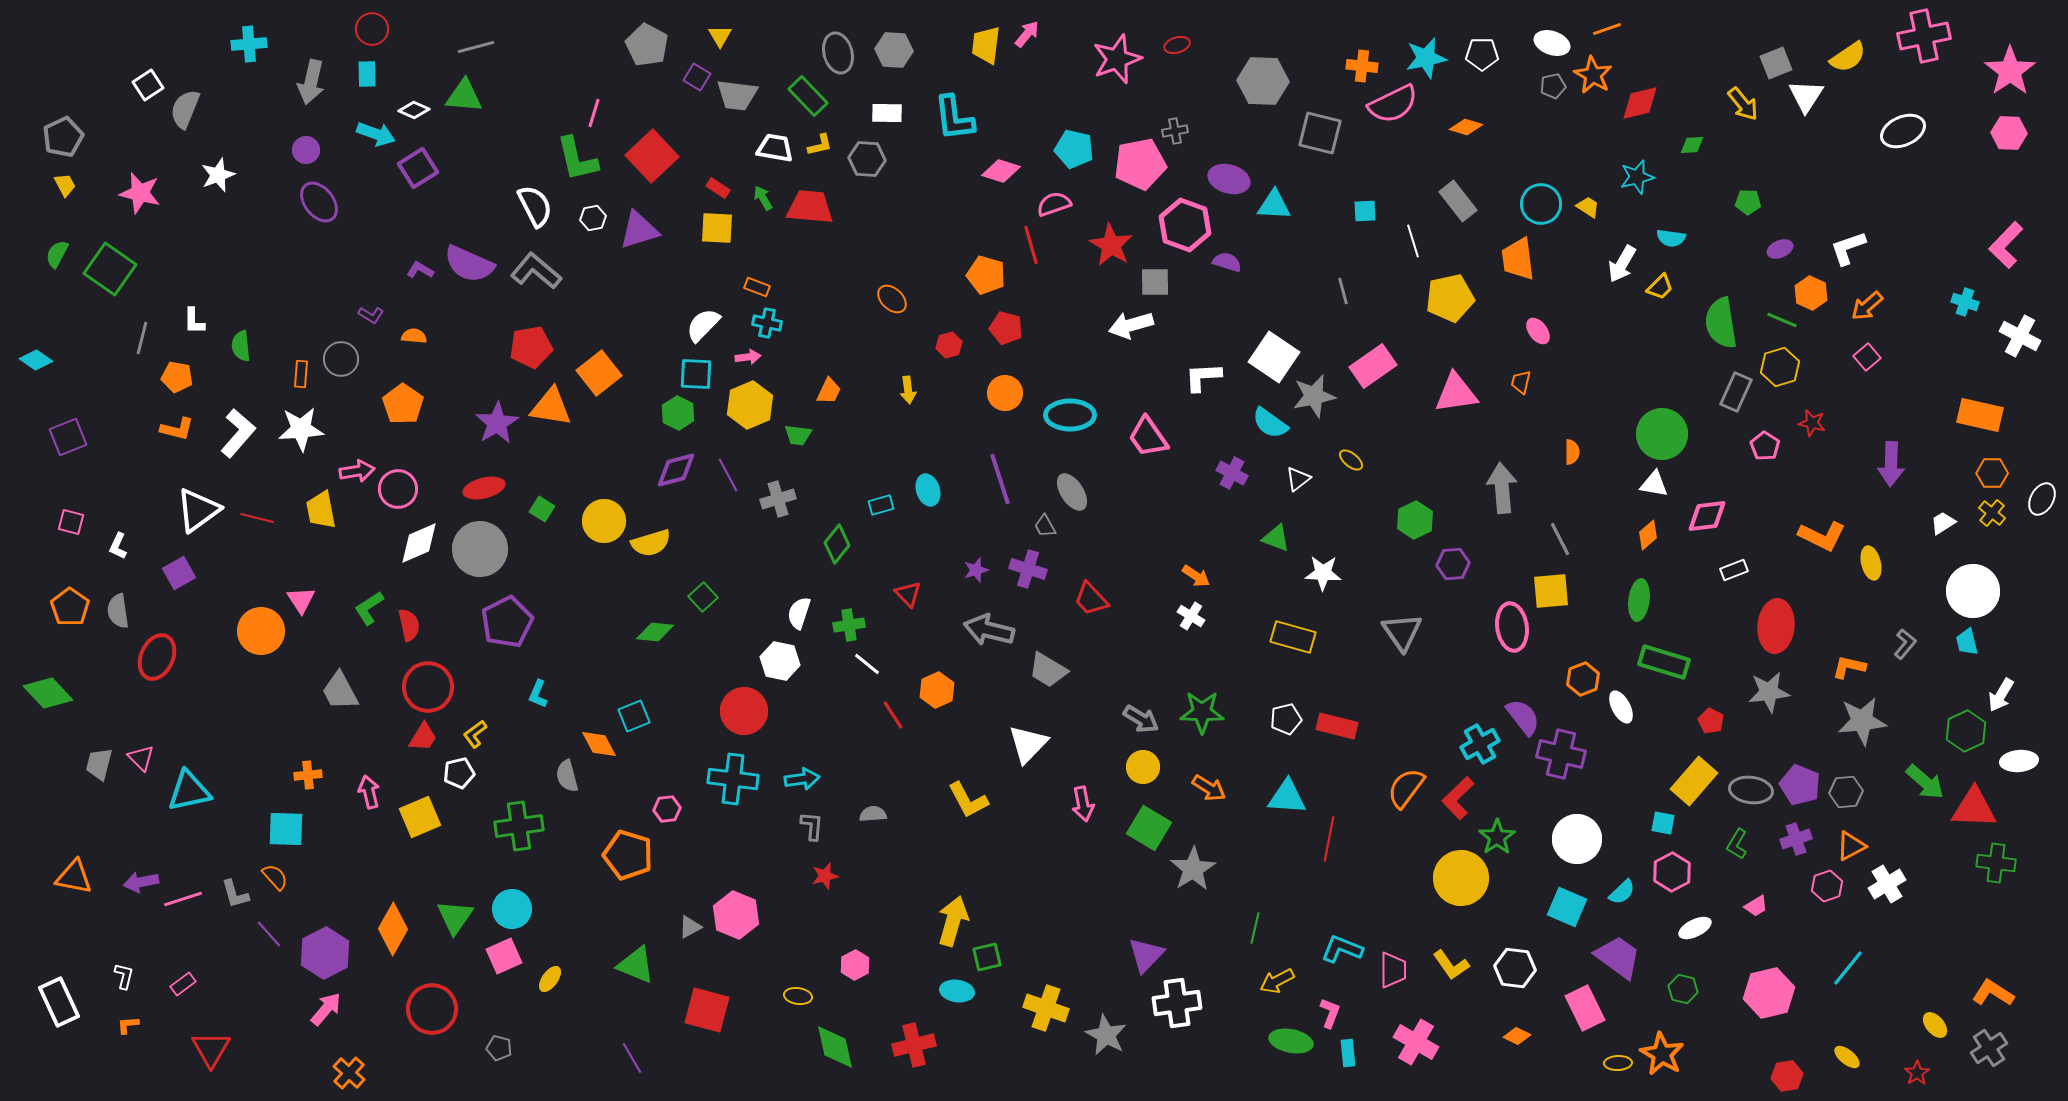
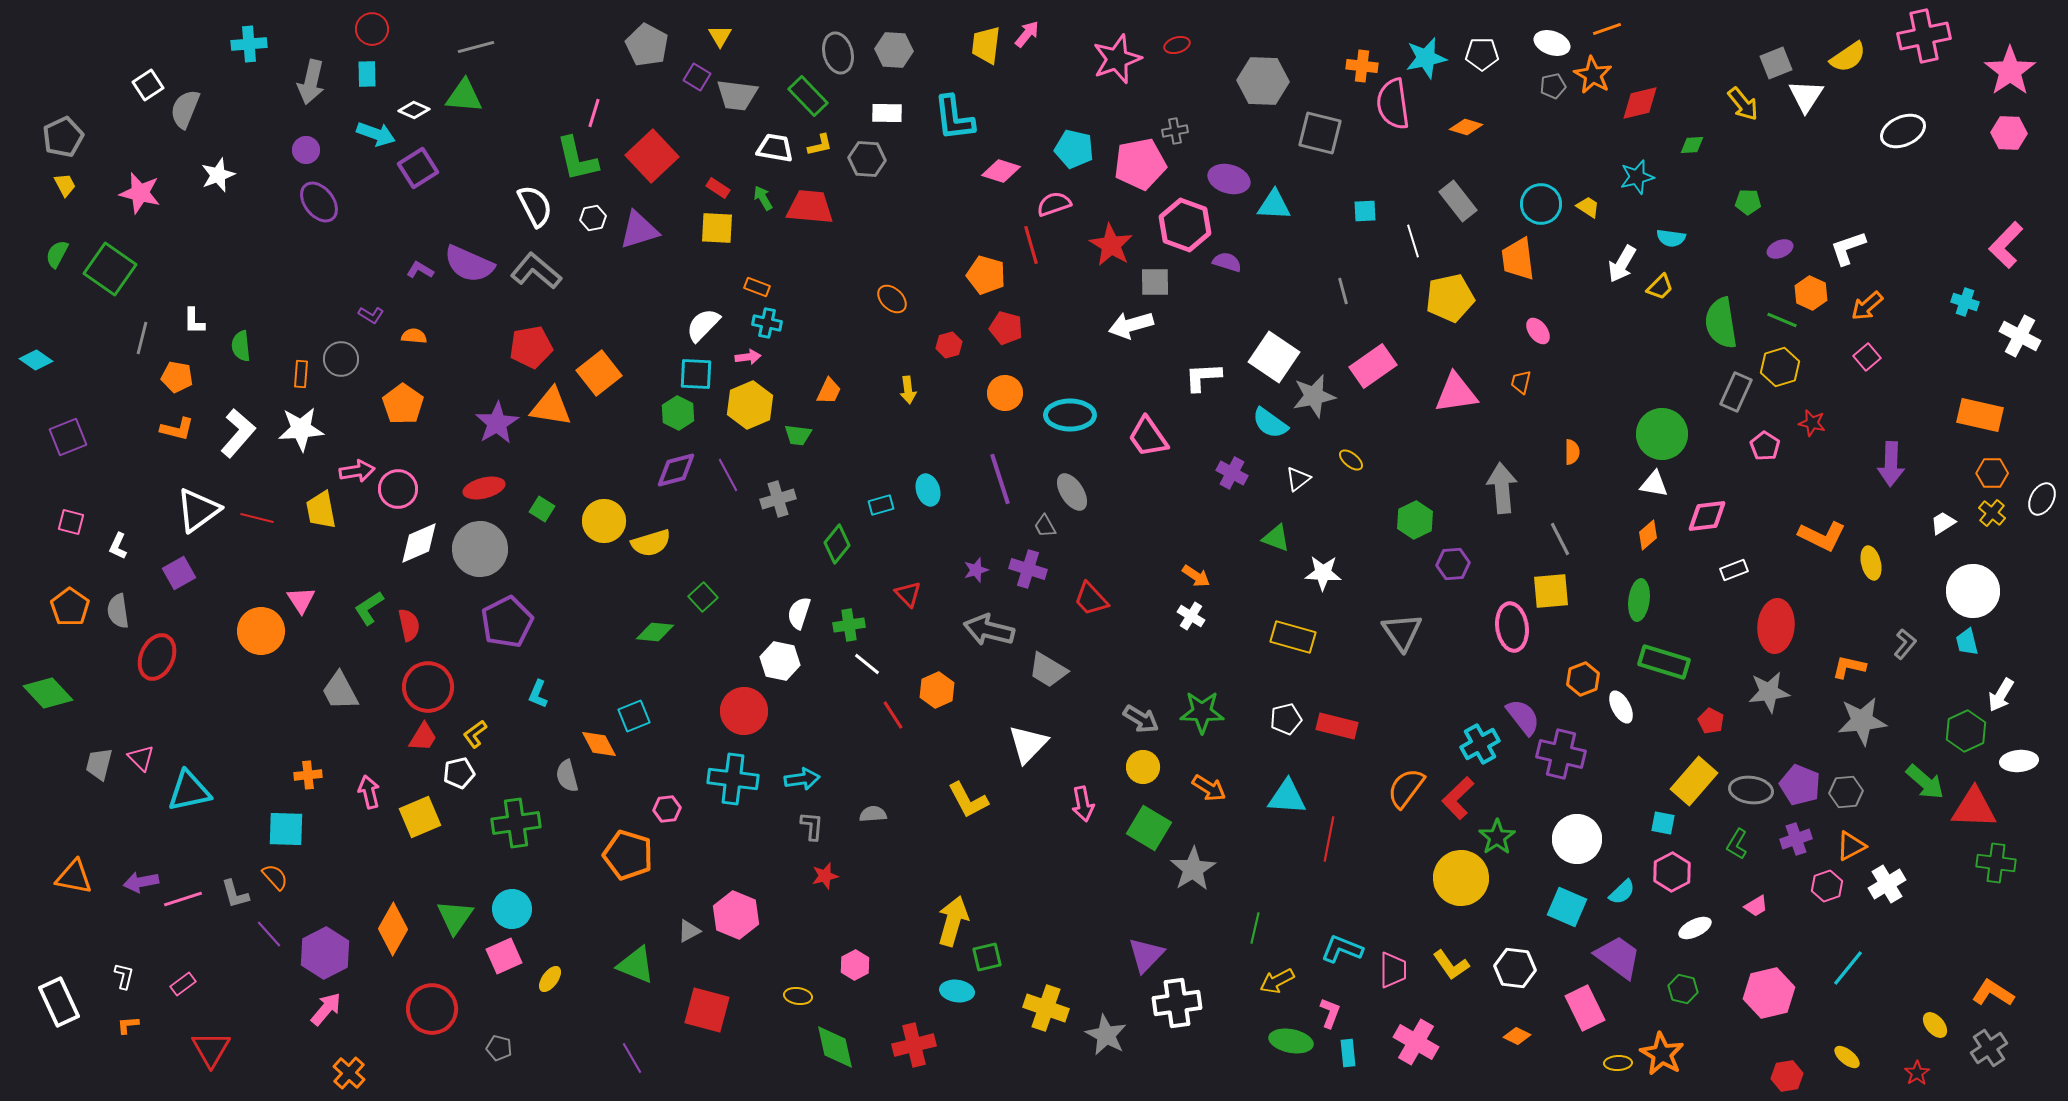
pink semicircle at (1393, 104): rotated 108 degrees clockwise
green cross at (519, 826): moved 3 px left, 3 px up
gray triangle at (690, 927): moved 1 px left, 4 px down
